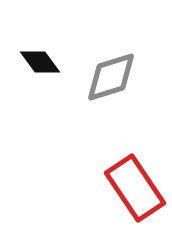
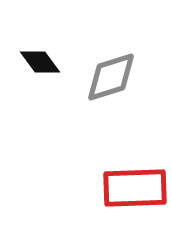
red rectangle: rotated 58 degrees counterclockwise
